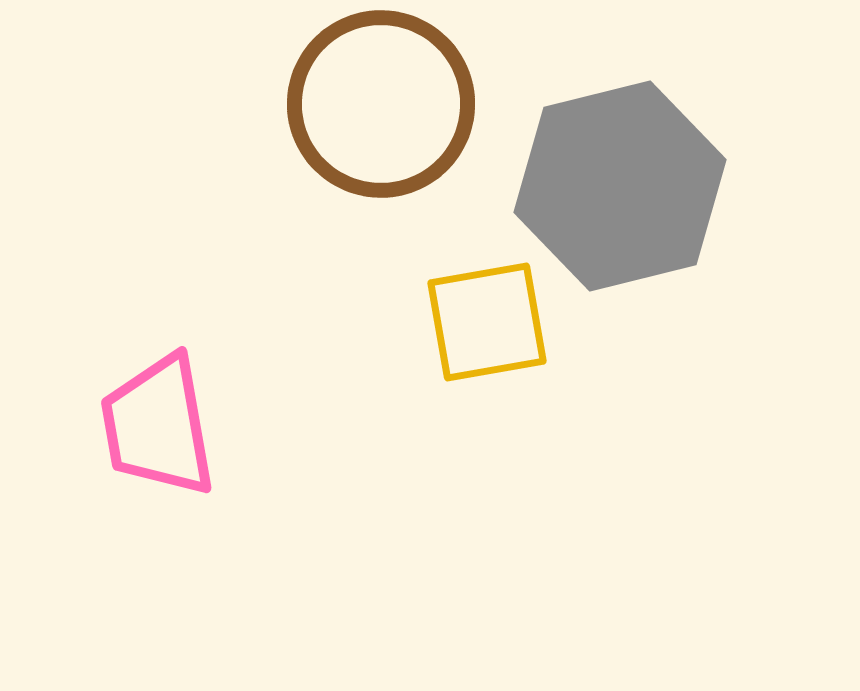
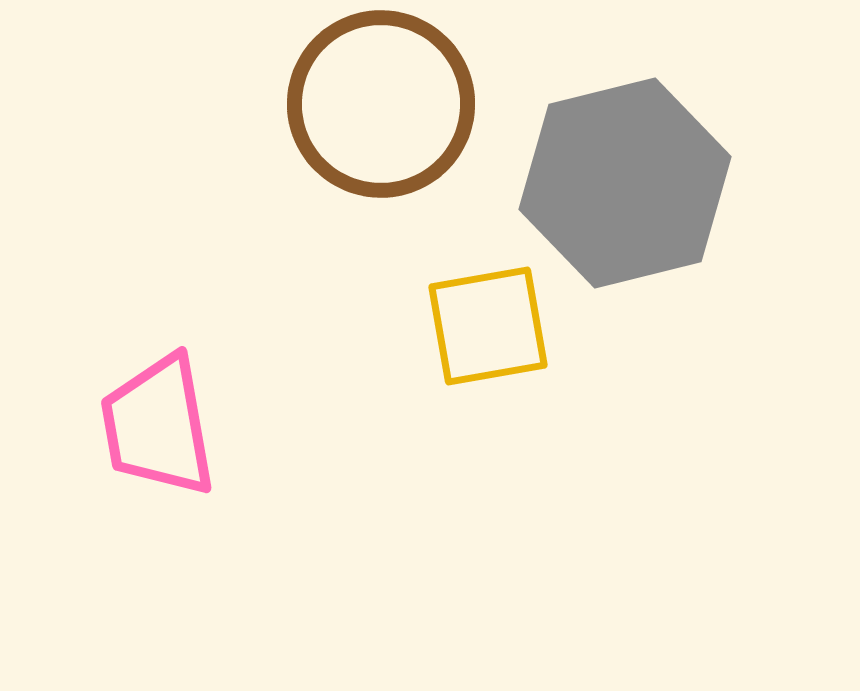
gray hexagon: moved 5 px right, 3 px up
yellow square: moved 1 px right, 4 px down
